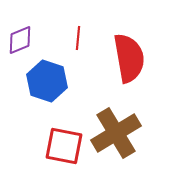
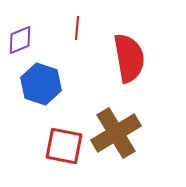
red line: moved 1 px left, 10 px up
blue hexagon: moved 6 px left, 3 px down
